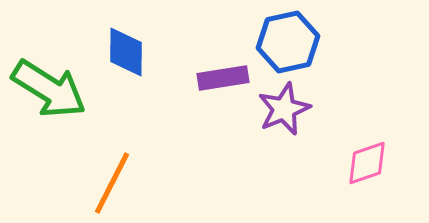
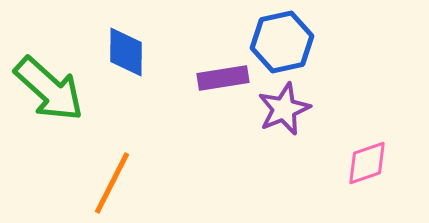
blue hexagon: moved 6 px left
green arrow: rotated 10 degrees clockwise
